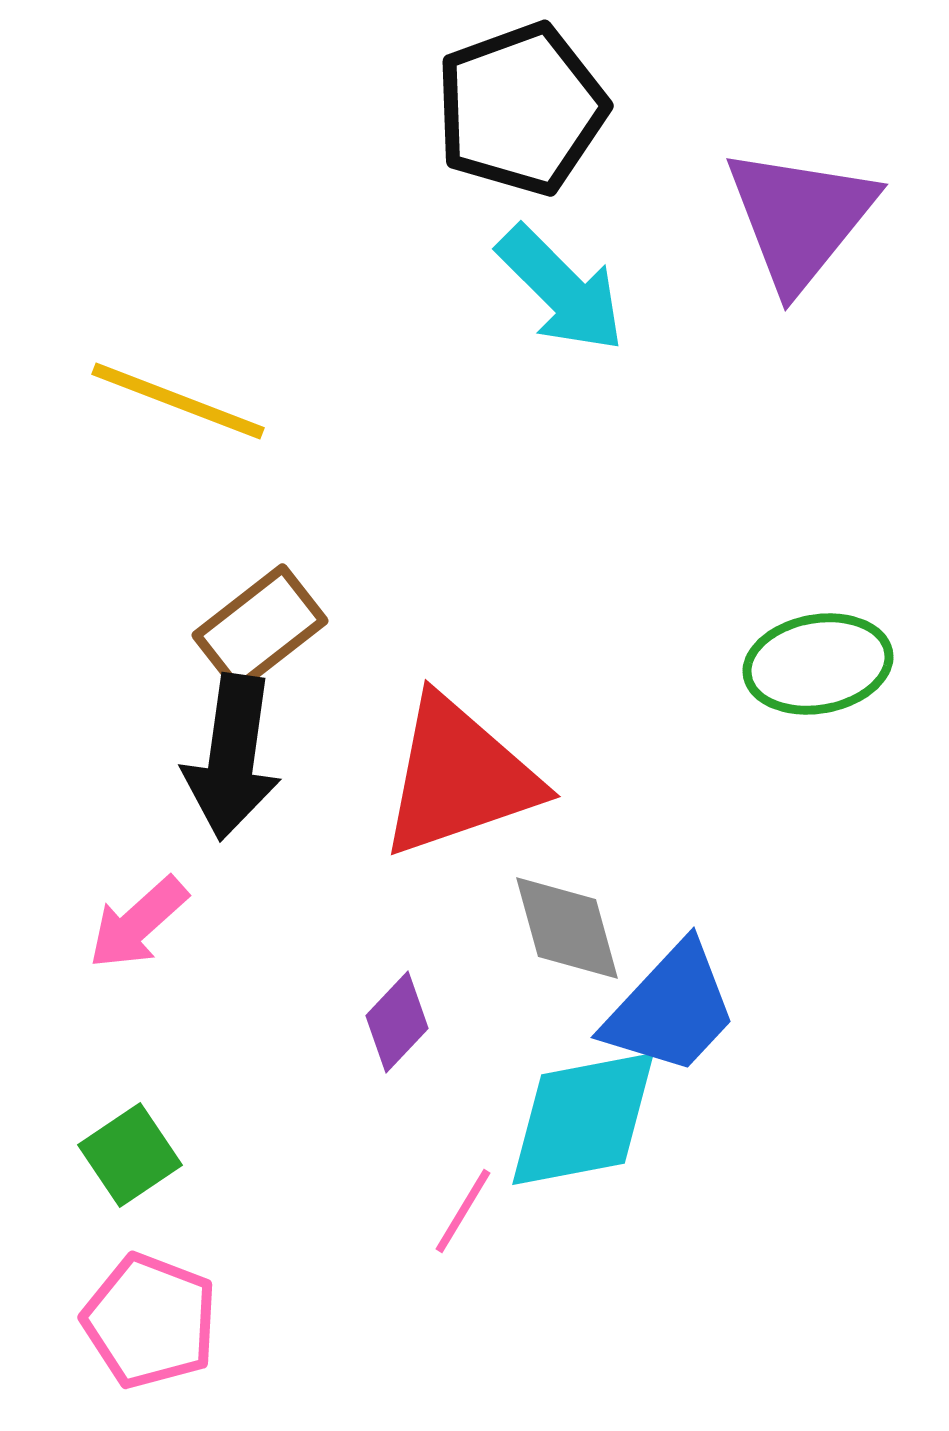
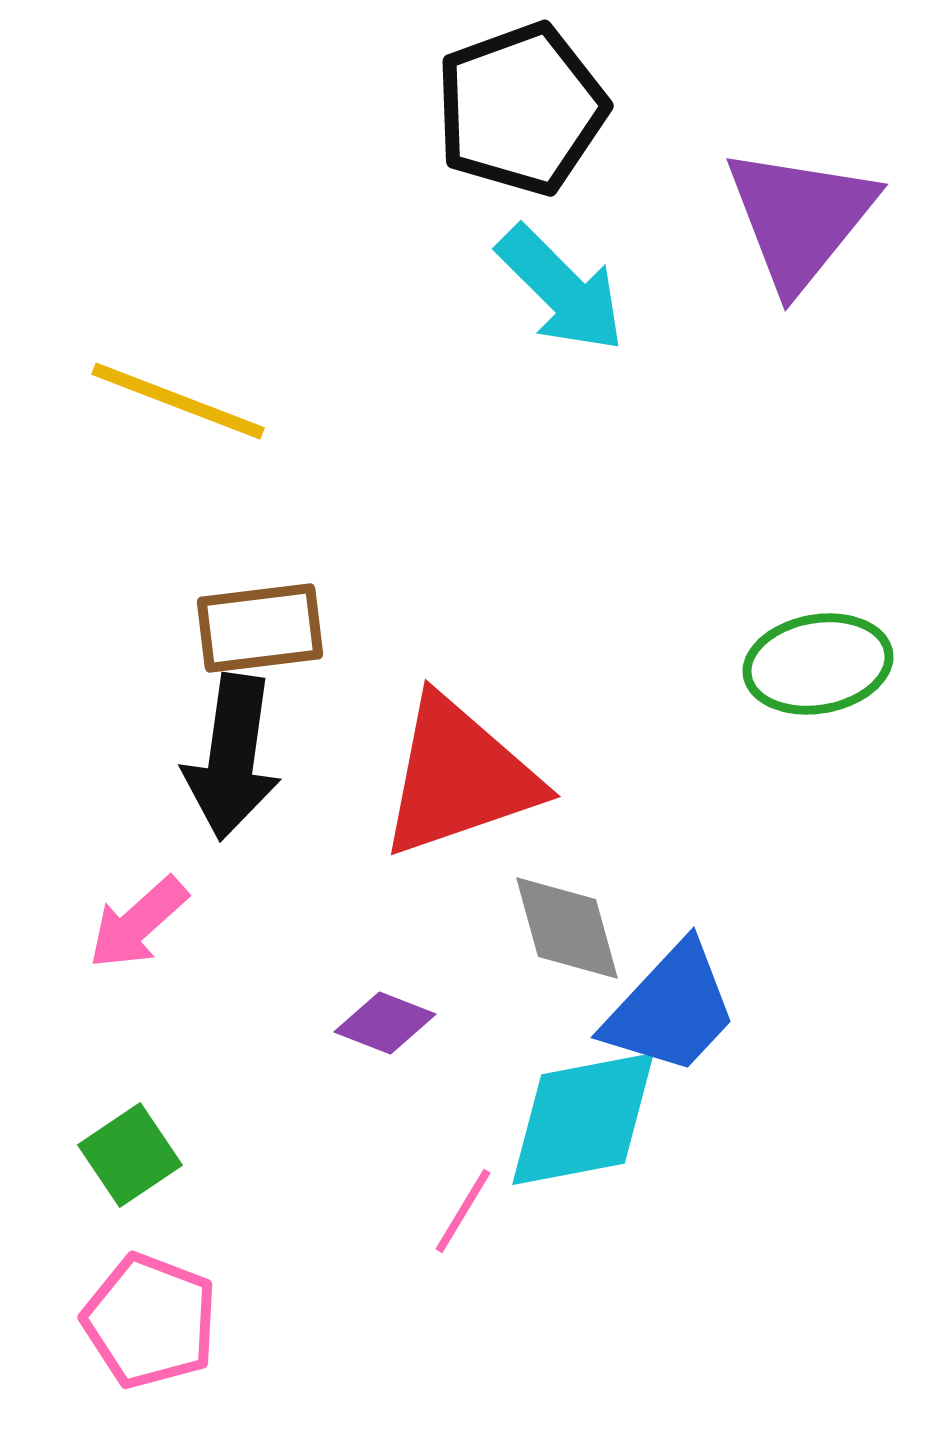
brown rectangle: rotated 31 degrees clockwise
purple diamond: moved 12 px left, 1 px down; rotated 68 degrees clockwise
